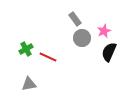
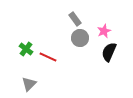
gray circle: moved 2 px left
green cross: rotated 24 degrees counterclockwise
gray triangle: rotated 35 degrees counterclockwise
